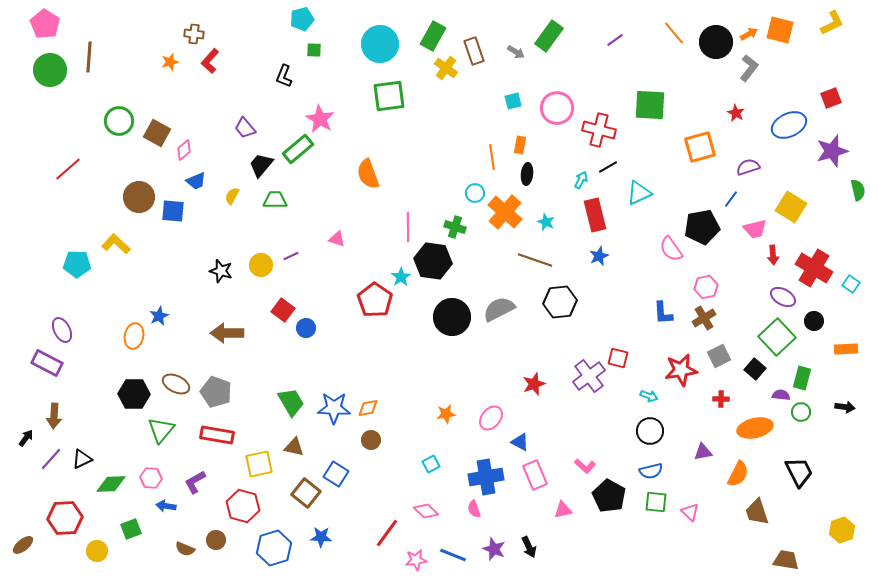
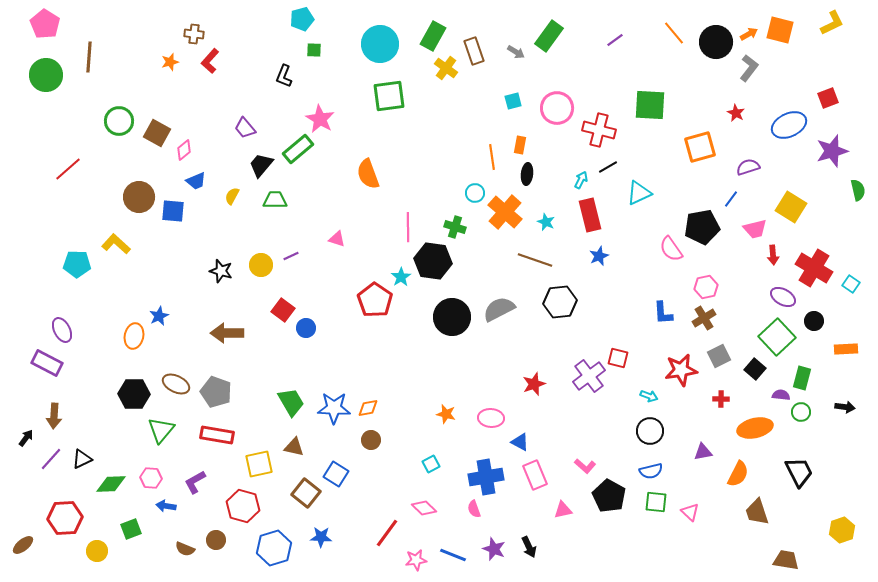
green circle at (50, 70): moved 4 px left, 5 px down
red square at (831, 98): moved 3 px left
red rectangle at (595, 215): moved 5 px left
orange star at (446, 414): rotated 24 degrees clockwise
pink ellipse at (491, 418): rotated 55 degrees clockwise
pink diamond at (426, 511): moved 2 px left, 3 px up
